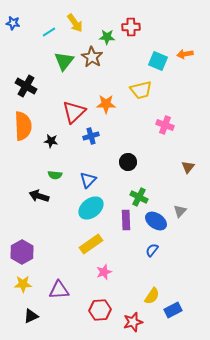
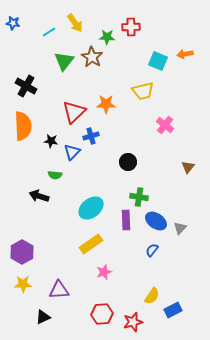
yellow trapezoid: moved 2 px right, 1 px down
pink cross: rotated 18 degrees clockwise
blue triangle: moved 16 px left, 28 px up
green cross: rotated 18 degrees counterclockwise
gray triangle: moved 17 px down
red hexagon: moved 2 px right, 4 px down
black triangle: moved 12 px right, 1 px down
